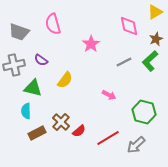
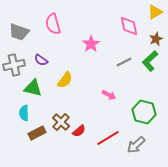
cyan semicircle: moved 2 px left, 2 px down
